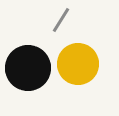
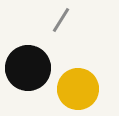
yellow circle: moved 25 px down
